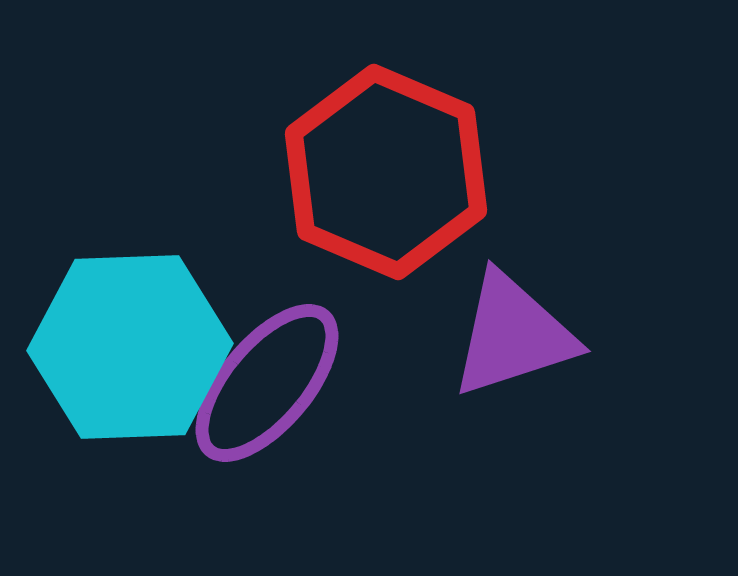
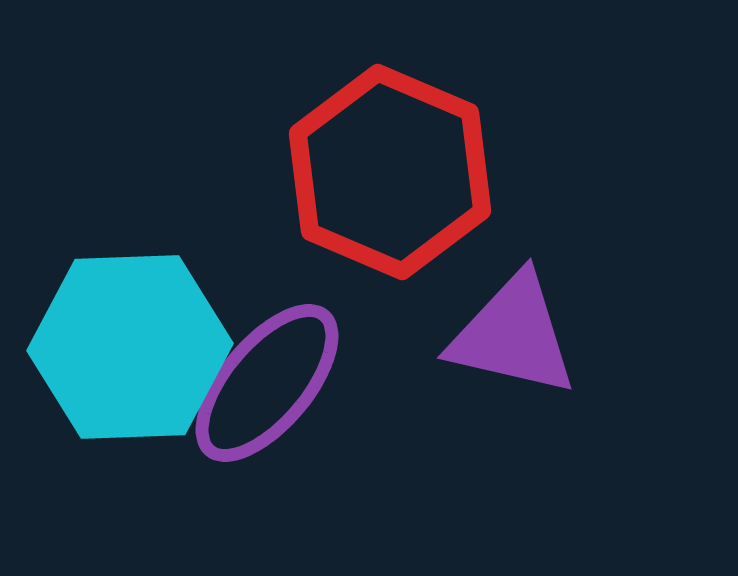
red hexagon: moved 4 px right
purple triangle: rotated 31 degrees clockwise
